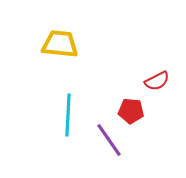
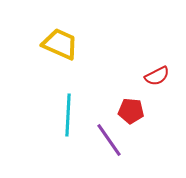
yellow trapezoid: rotated 18 degrees clockwise
red semicircle: moved 5 px up
